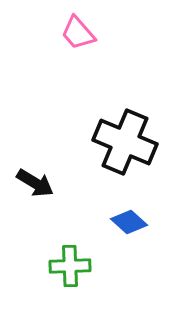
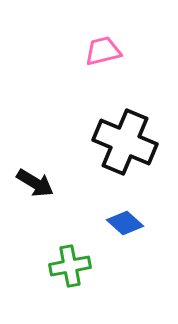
pink trapezoid: moved 25 px right, 18 px down; rotated 117 degrees clockwise
blue diamond: moved 4 px left, 1 px down
green cross: rotated 9 degrees counterclockwise
